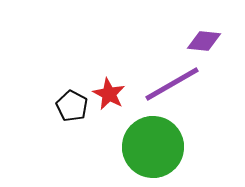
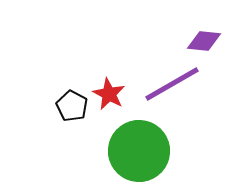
green circle: moved 14 px left, 4 px down
